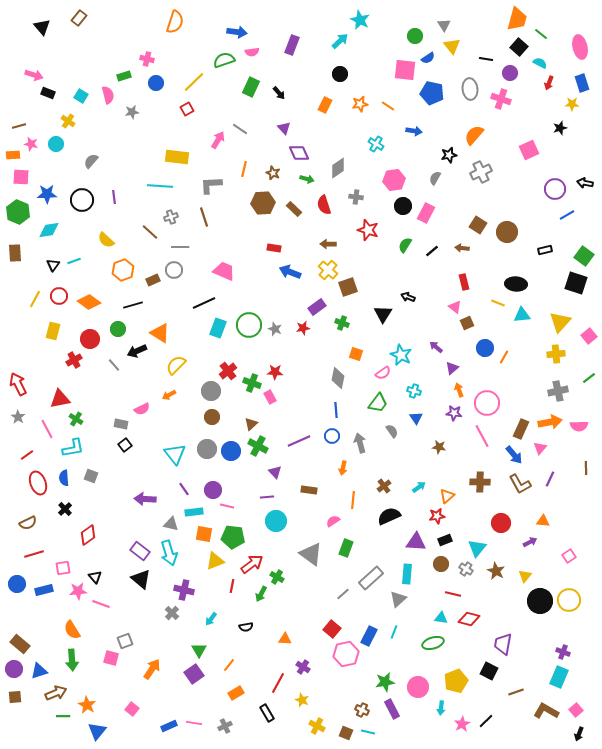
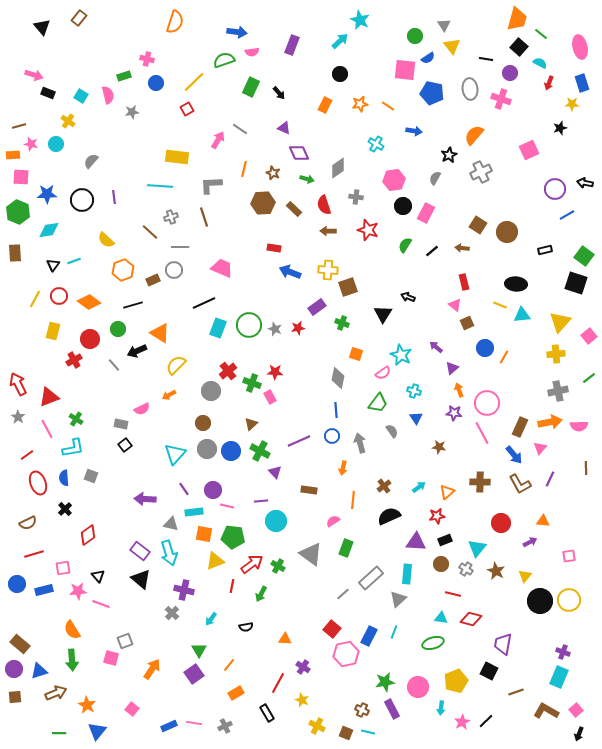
purple triangle at (284, 128): rotated 24 degrees counterclockwise
black star at (449, 155): rotated 14 degrees counterclockwise
brown arrow at (328, 244): moved 13 px up
yellow cross at (328, 270): rotated 36 degrees counterclockwise
pink trapezoid at (224, 271): moved 2 px left, 3 px up
yellow line at (498, 303): moved 2 px right, 2 px down
pink triangle at (455, 307): moved 2 px up
red star at (303, 328): moved 5 px left
red triangle at (60, 399): moved 11 px left, 2 px up; rotated 10 degrees counterclockwise
brown circle at (212, 417): moved 9 px left, 6 px down
brown rectangle at (521, 429): moved 1 px left, 2 px up
pink line at (482, 436): moved 3 px up
green cross at (258, 446): moved 2 px right, 5 px down
cyan triangle at (175, 454): rotated 20 degrees clockwise
orange triangle at (447, 496): moved 4 px up
purple line at (267, 497): moved 6 px left, 4 px down
pink square at (569, 556): rotated 24 degrees clockwise
black triangle at (95, 577): moved 3 px right, 1 px up
green cross at (277, 577): moved 1 px right, 11 px up
red diamond at (469, 619): moved 2 px right
green line at (63, 716): moved 4 px left, 17 px down
pink star at (462, 724): moved 2 px up
